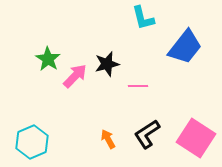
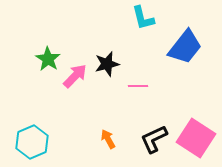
black L-shape: moved 7 px right, 5 px down; rotated 8 degrees clockwise
